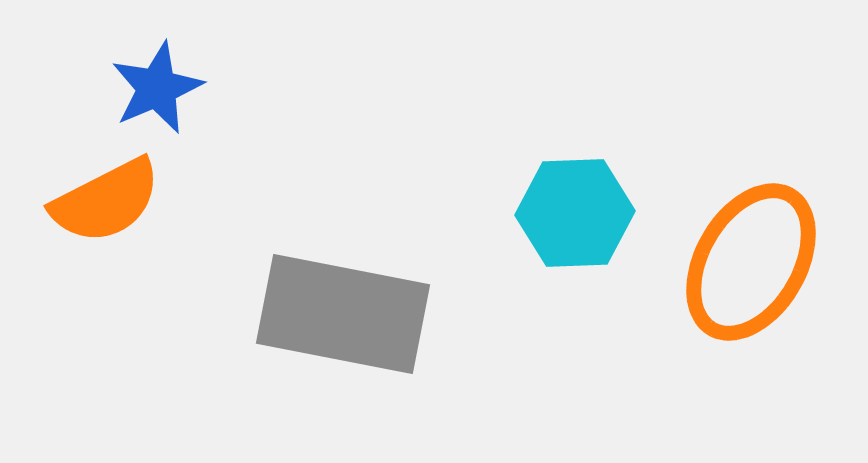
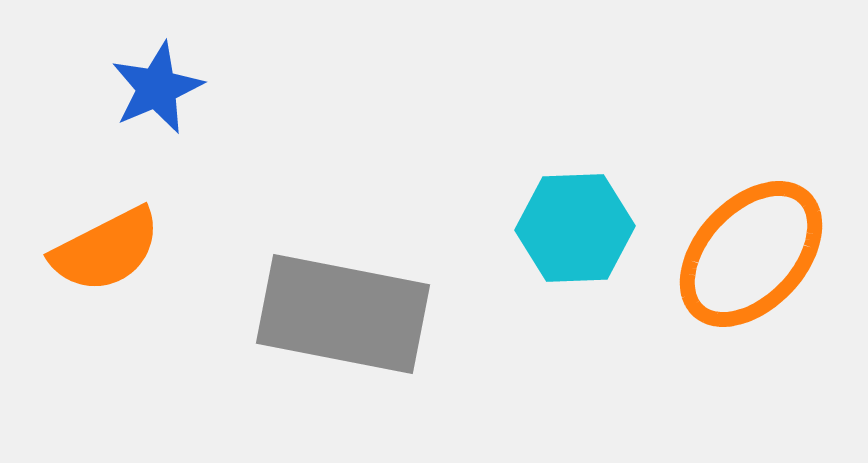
orange semicircle: moved 49 px down
cyan hexagon: moved 15 px down
orange ellipse: moved 8 px up; rotated 13 degrees clockwise
